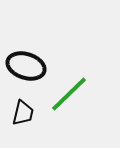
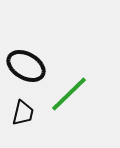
black ellipse: rotated 12 degrees clockwise
